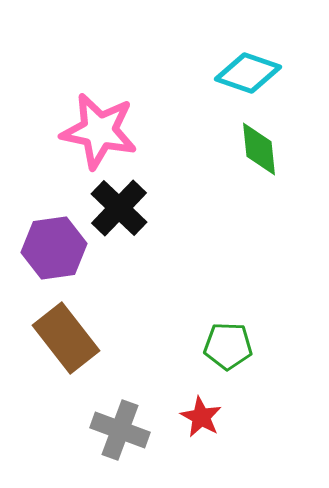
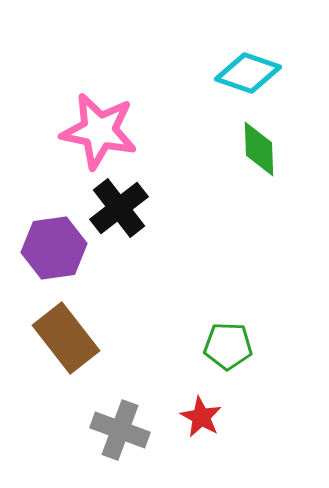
green diamond: rotated 4 degrees clockwise
black cross: rotated 8 degrees clockwise
